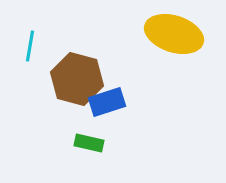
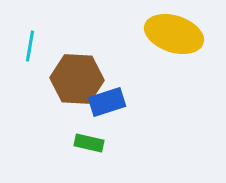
brown hexagon: rotated 12 degrees counterclockwise
